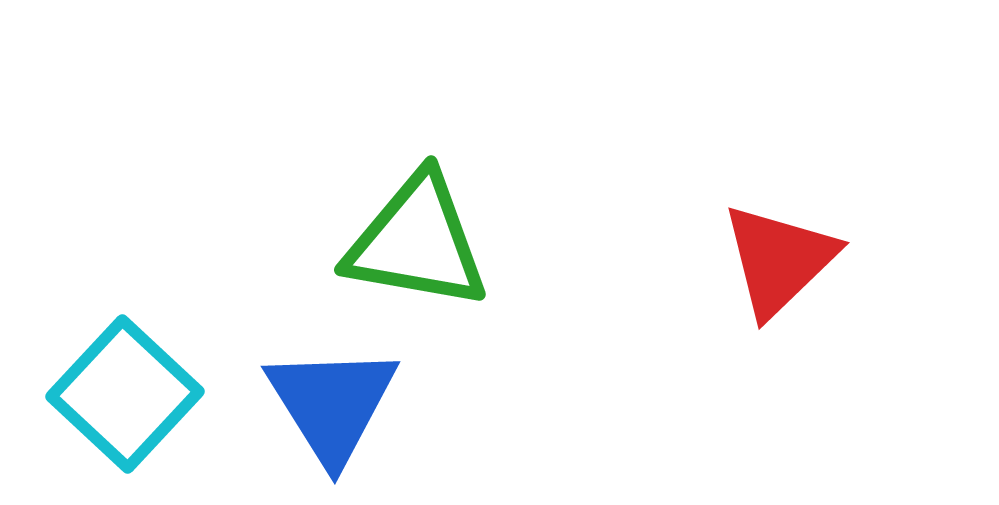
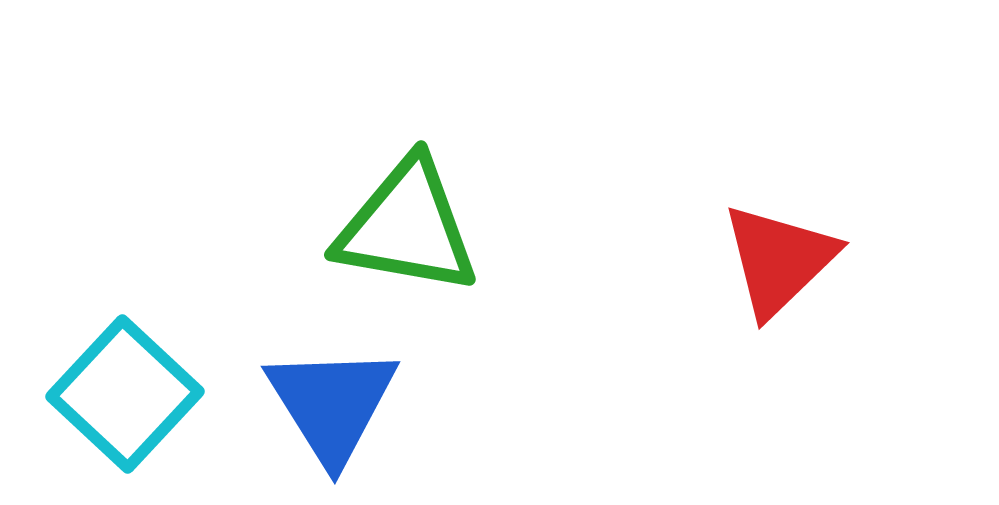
green triangle: moved 10 px left, 15 px up
